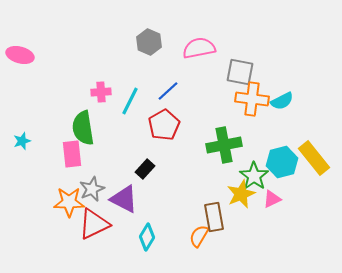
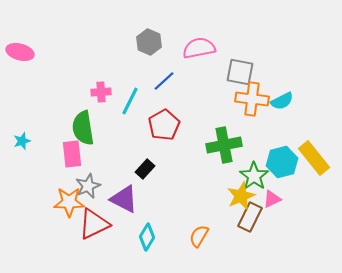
pink ellipse: moved 3 px up
blue line: moved 4 px left, 10 px up
gray star: moved 4 px left, 3 px up
yellow star: moved 2 px down
brown rectangle: moved 36 px right; rotated 36 degrees clockwise
